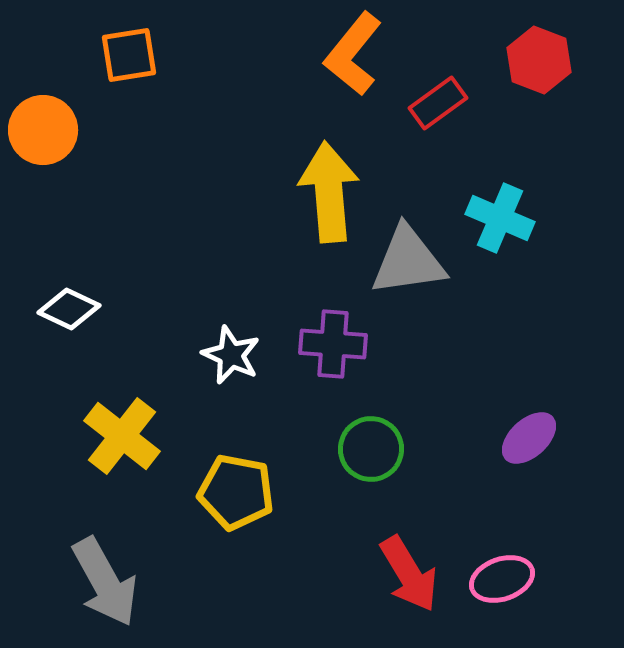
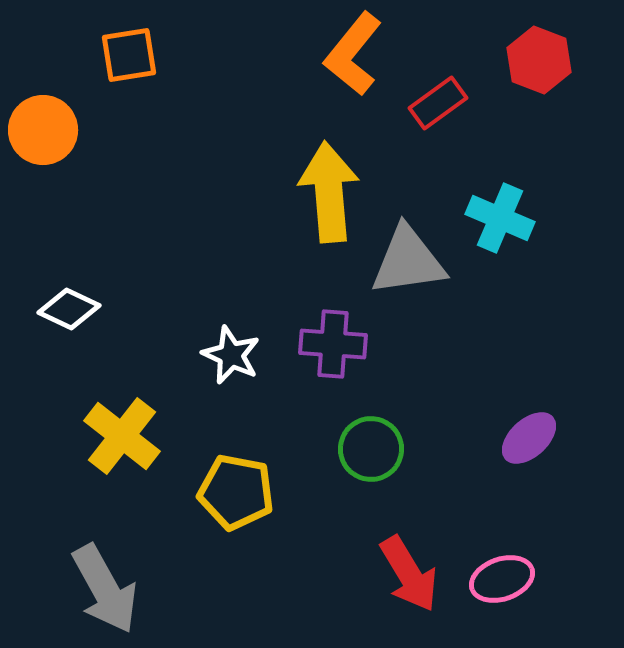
gray arrow: moved 7 px down
